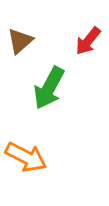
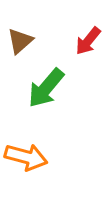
green arrow: moved 3 px left; rotated 12 degrees clockwise
orange arrow: rotated 12 degrees counterclockwise
